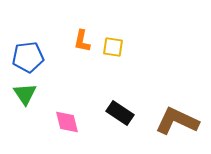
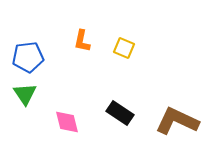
yellow square: moved 11 px right, 1 px down; rotated 15 degrees clockwise
